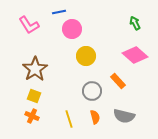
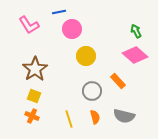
green arrow: moved 1 px right, 8 px down
